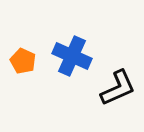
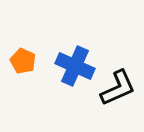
blue cross: moved 3 px right, 10 px down
